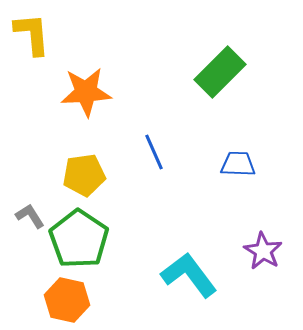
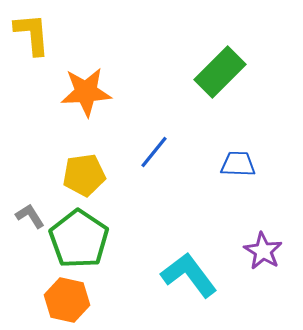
blue line: rotated 63 degrees clockwise
